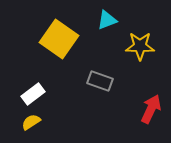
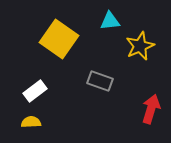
cyan triangle: moved 3 px right, 1 px down; rotated 15 degrees clockwise
yellow star: rotated 24 degrees counterclockwise
white rectangle: moved 2 px right, 3 px up
red arrow: rotated 8 degrees counterclockwise
yellow semicircle: rotated 30 degrees clockwise
